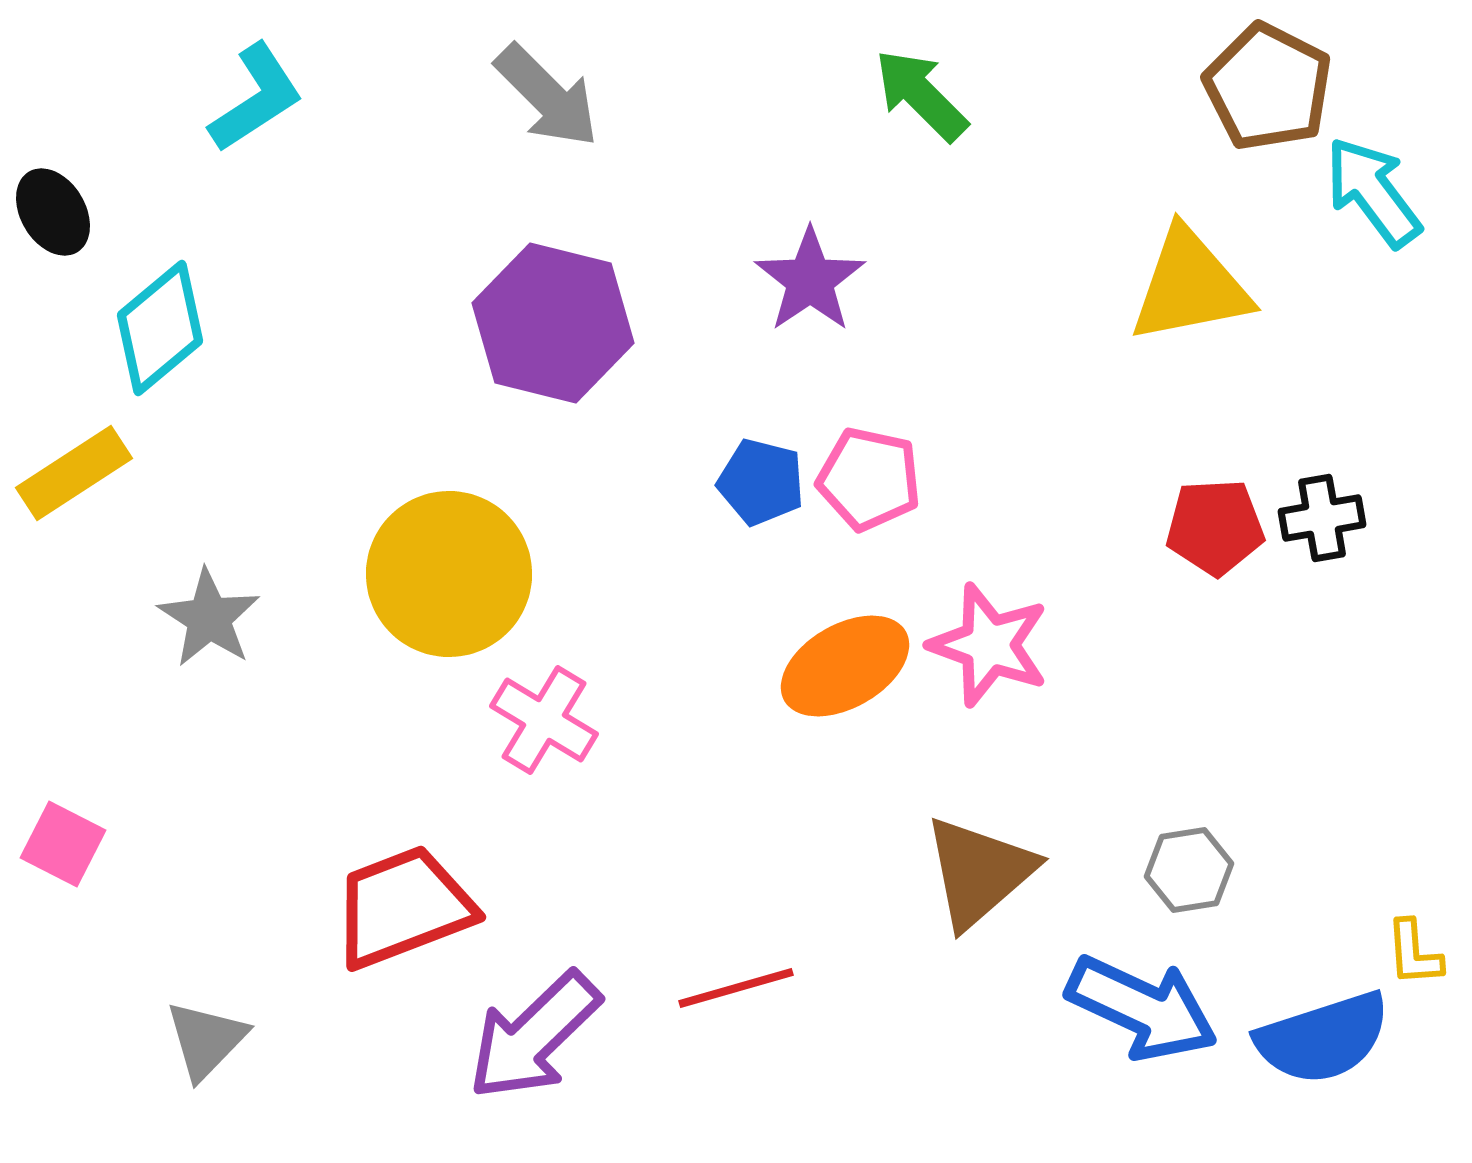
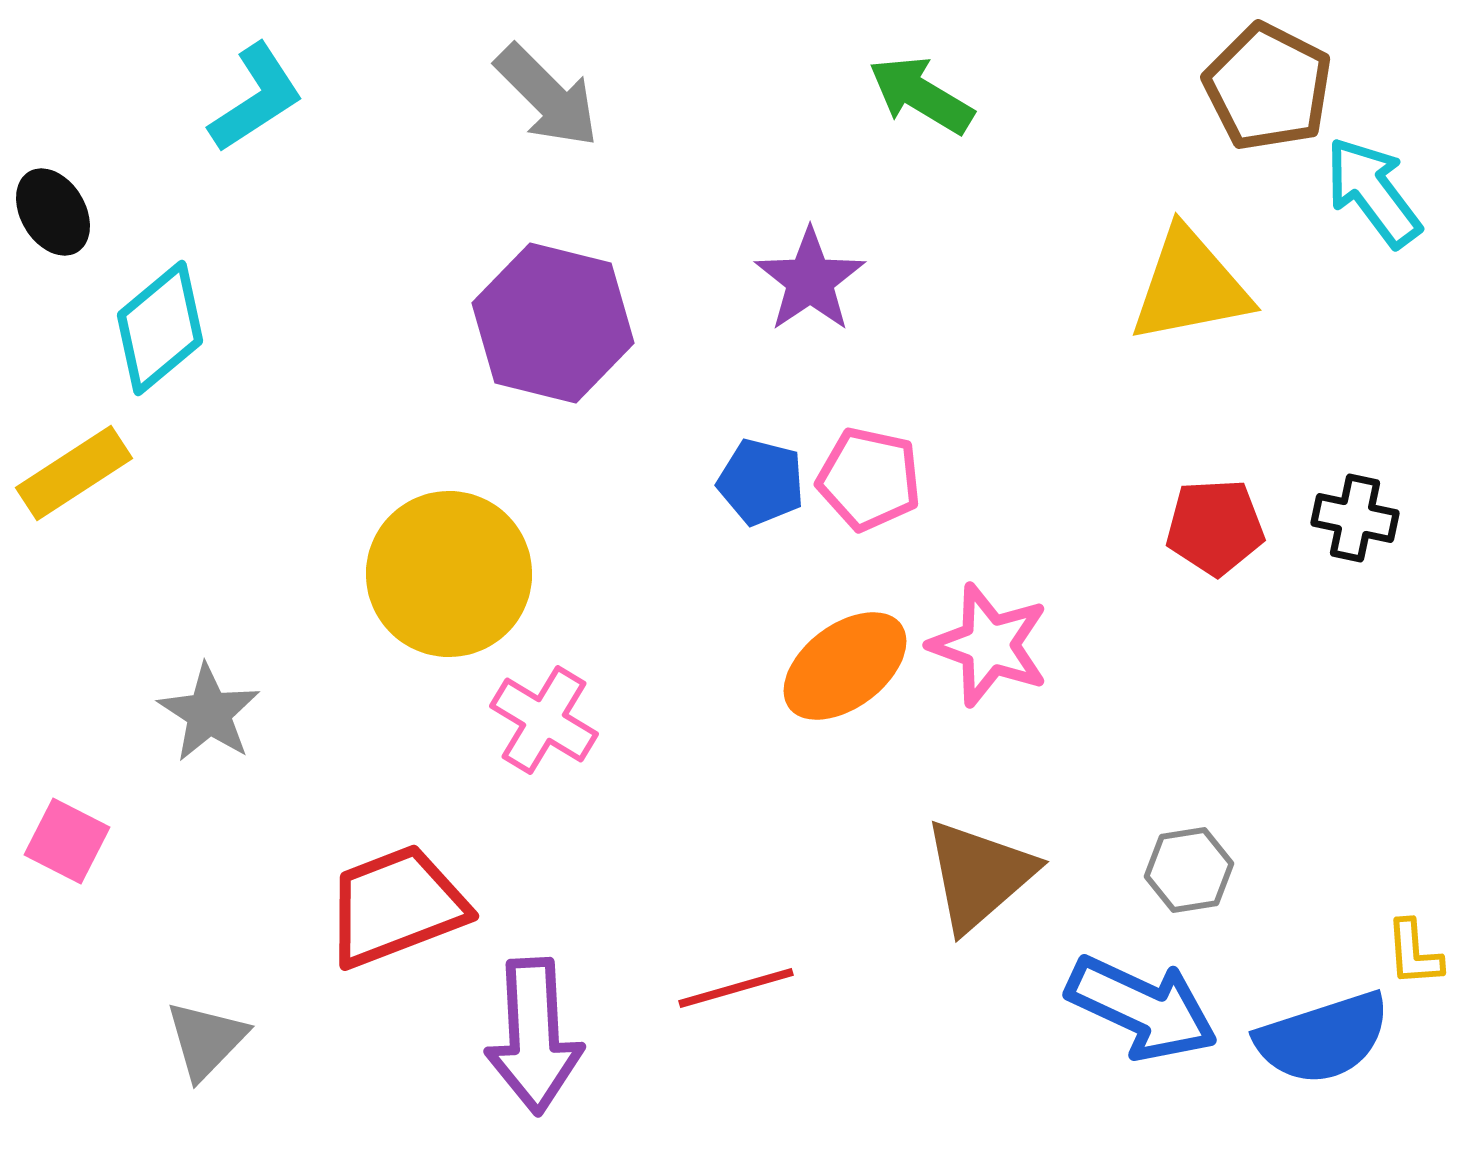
green arrow: rotated 14 degrees counterclockwise
black cross: moved 33 px right; rotated 22 degrees clockwise
gray star: moved 95 px down
orange ellipse: rotated 7 degrees counterclockwise
pink square: moved 4 px right, 3 px up
brown triangle: moved 3 px down
red trapezoid: moved 7 px left, 1 px up
purple arrow: rotated 49 degrees counterclockwise
